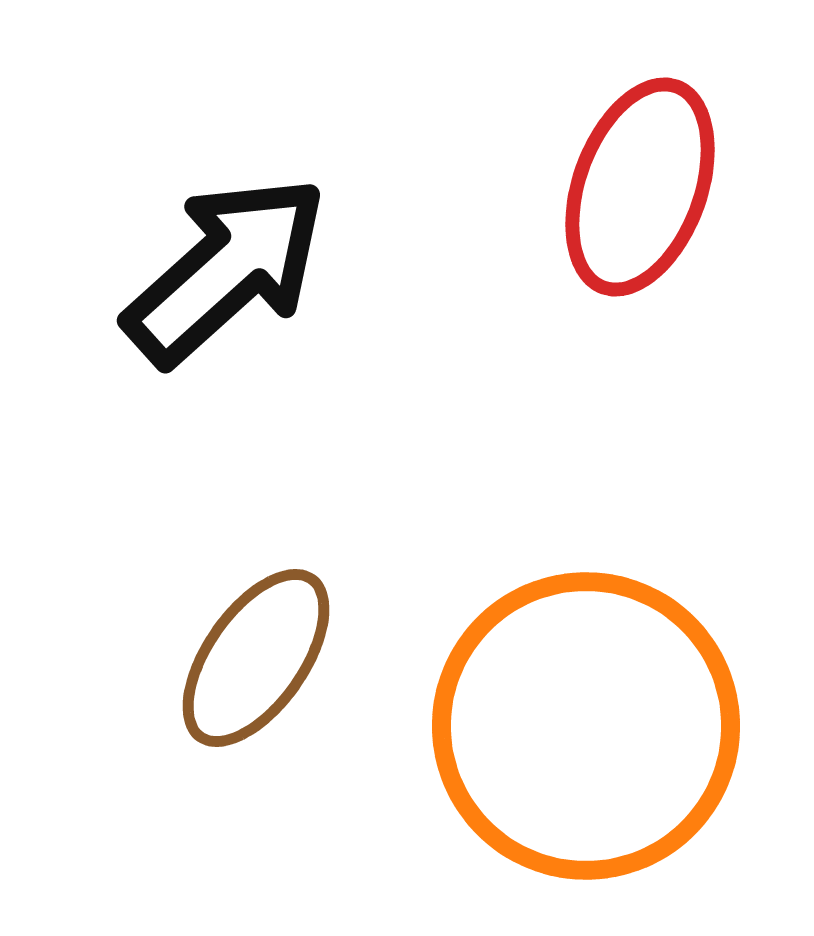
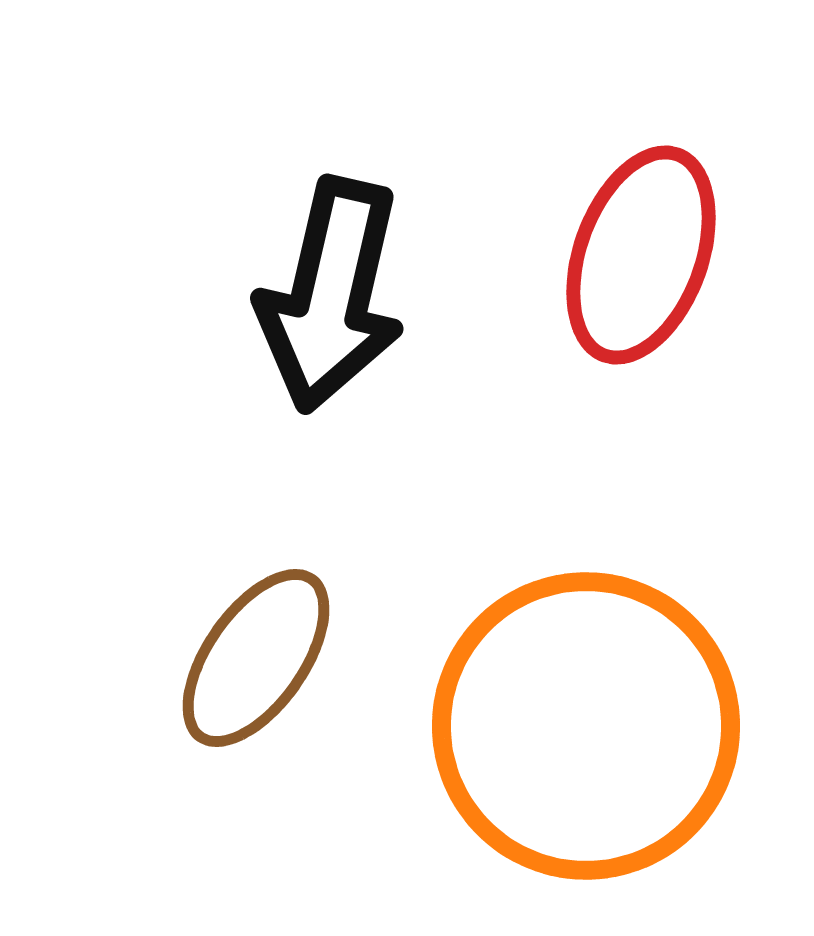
red ellipse: moved 1 px right, 68 px down
black arrow: moved 105 px right, 25 px down; rotated 145 degrees clockwise
